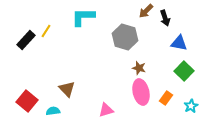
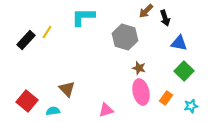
yellow line: moved 1 px right, 1 px down
cyan star: rotated 16 degrees clockwise
